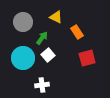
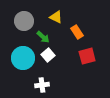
gray circle: moved 1 px right, 1 px up
green arrow: moved 1 px right, 1 px up; rotated 96 degrees clockwise
red square: moved 2 px up
